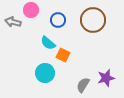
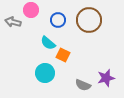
brown circle: moved 4 px left
gray semicircle: rotated 98 degrees counterclockwise
